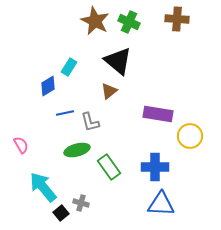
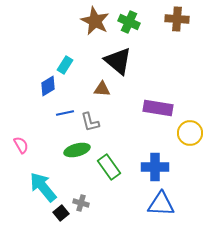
cyan rectangle: moved 4 px left, 2 px up
brown triangle: moved 7 px left, 2 px up; rotated 42 degrees clockwise
purple rectangle: moved 6 px up
yellow circle: moved 3 px up
